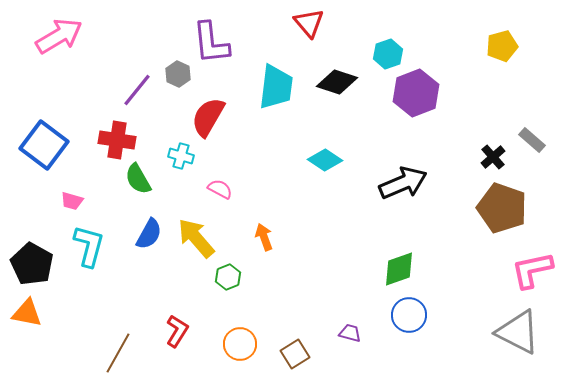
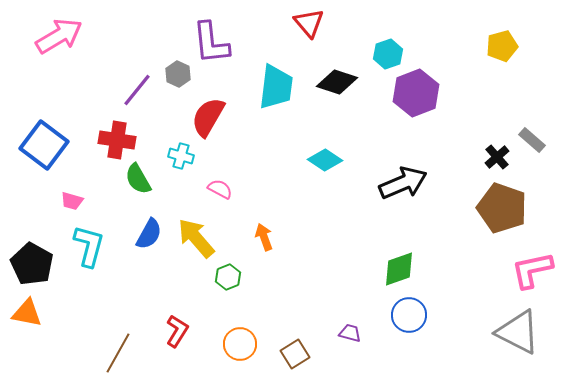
black cross: moved 4 px right
